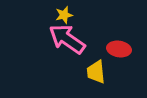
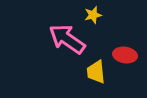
yellow star: moved 29 px right
red ellipse: moved 6 px right, 6 px down
